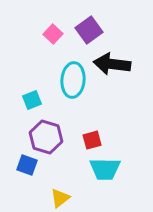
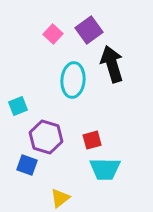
black arrow: rotated 66 degrees clockwise
cyan square: moved 14 px left, 6 px down
